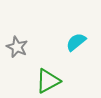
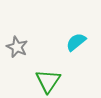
green triangle: rotated 28 degrees counterclockwise
